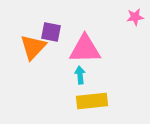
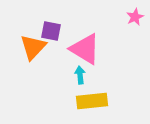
pink star: rotated 18 degrees counterclockwise
purple square: moved 1 px up
pink triangle: rotated 32 degrees clockwise
